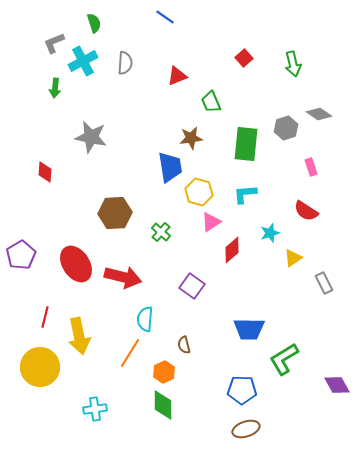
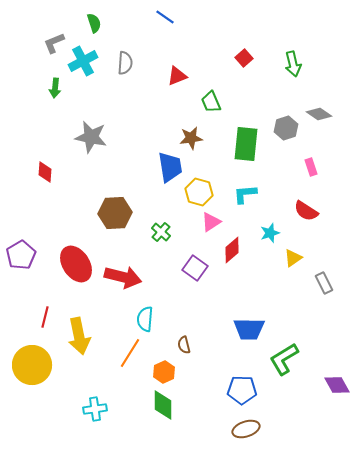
purple square at (192, 286): moved 3 px right, 18 px up
yellow circle at (40, 367): moved 8 px left, 2 px up
